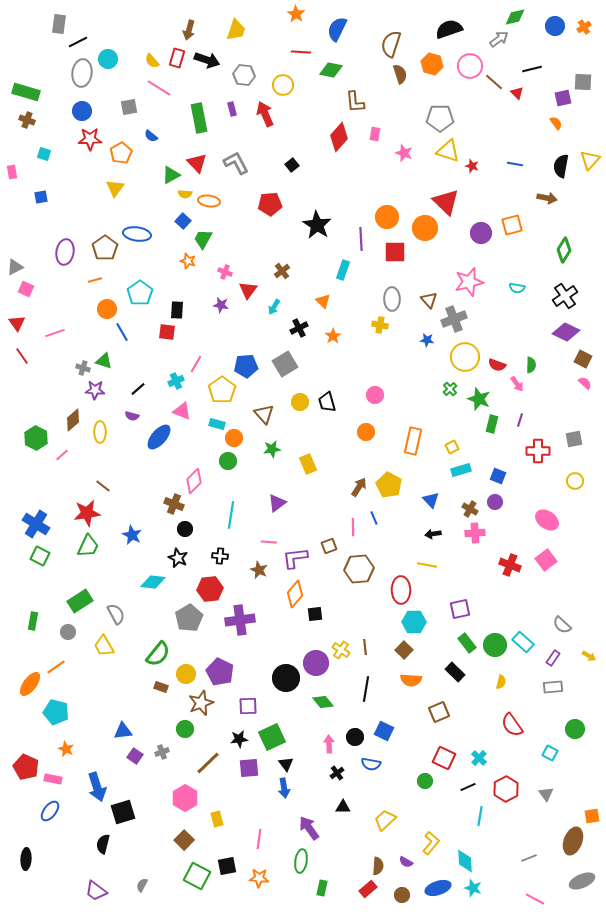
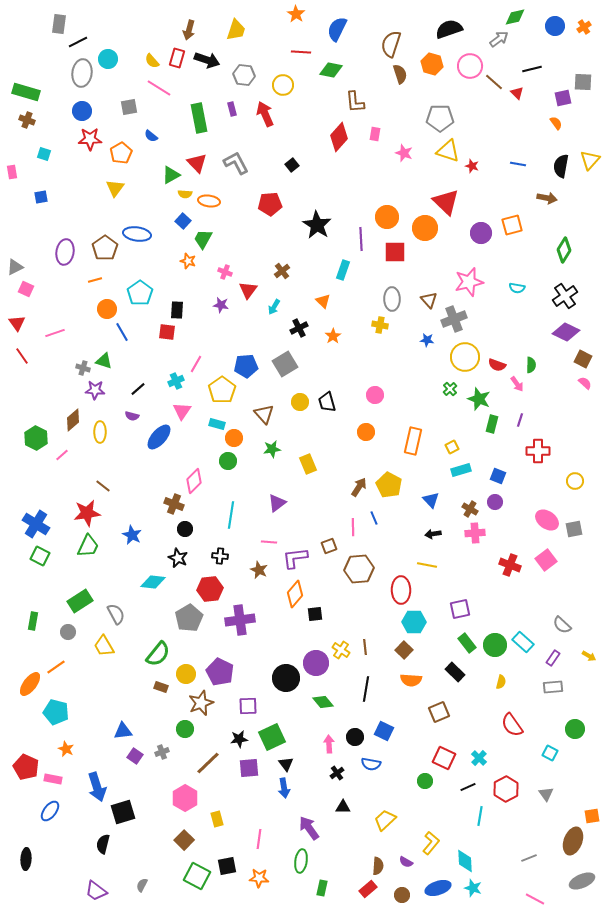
blue line at (515, 164): moved 3 px right
pink triangle at (182, 411): rotated 42 degrees clockwise
gray square at (574, 439): moved 90 px down
